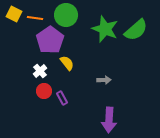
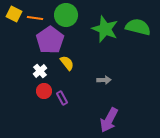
green semicircle: moved 2 px right, 3 px up; rotated 125 degrees counterclockwise
purple arrow: rotated 25 degrees clockwise
